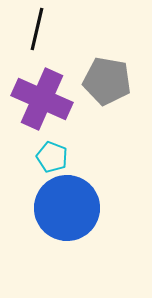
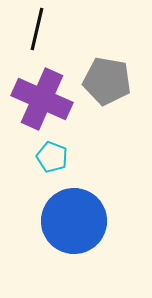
blue circle: moved 7 px right, 13 px down
